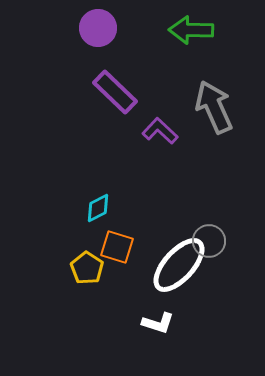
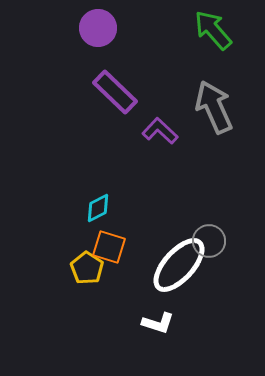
green arrow: moved 22 px right; rotated 48 degrees clockwise
orange square: moved 8 px left
